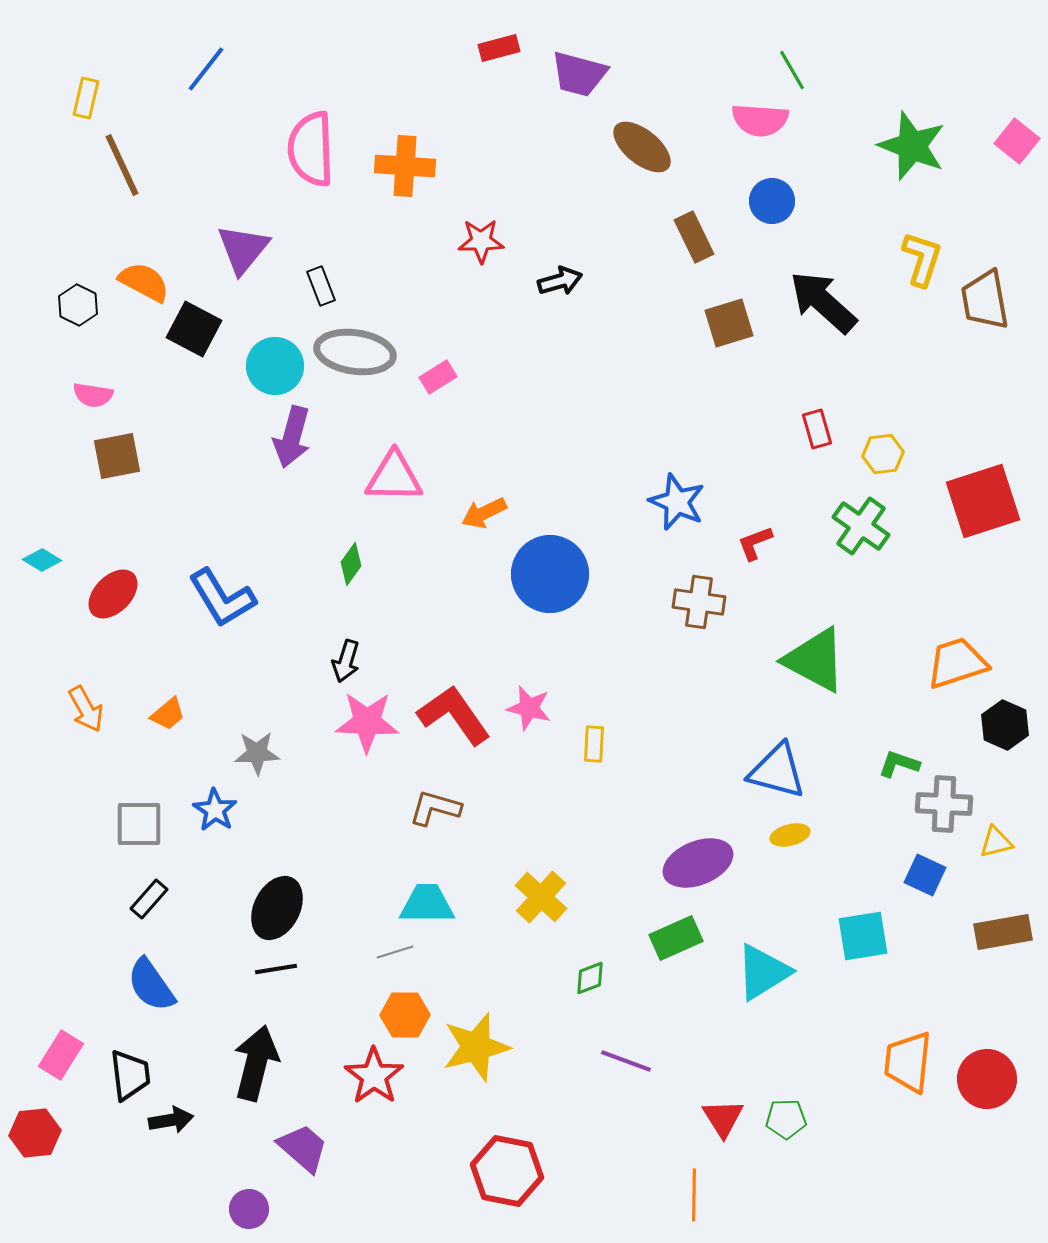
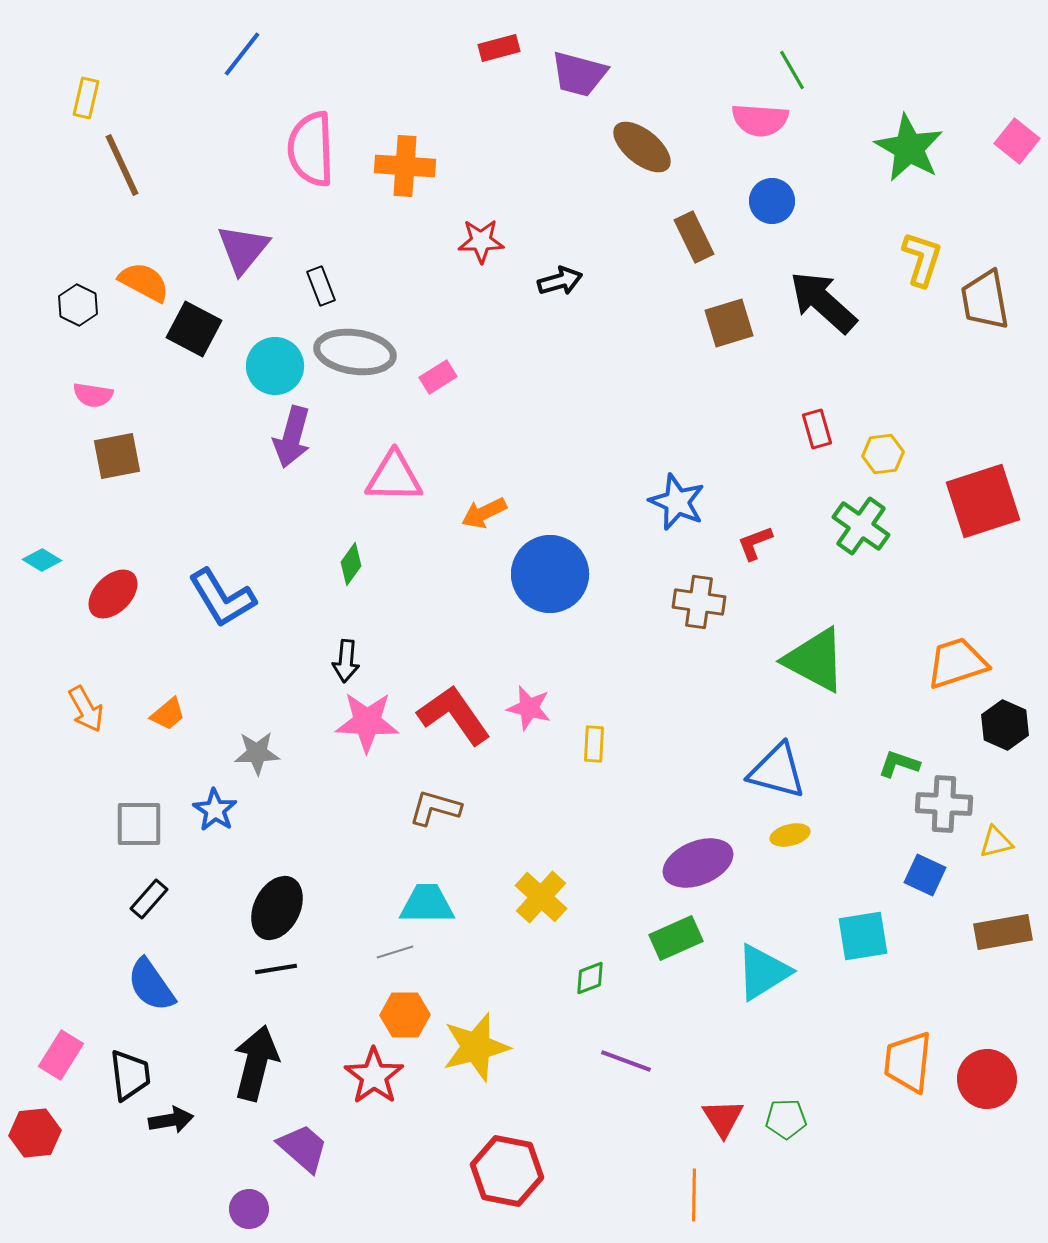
blue line at (206, 69): moved 36 px right, 15 px up
green star at (912, 146): moved 3 px left, 2 px down; rotated 8 degrees clockwise
black arrow at (346, 661): rotated 12 degrees counterclockwise
